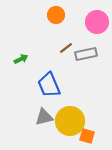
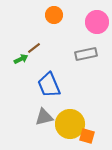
orange circle: moved 2 px left
brown line: moved 32 px left
yellow circle: moved 3 px down
